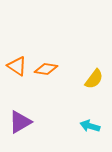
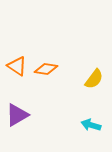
purple triangle: moved 3 px left, 7 px up
cyan arrow: moved 1 px right, 1 px up
